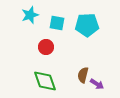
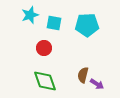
cyan square: moved 3 px left
red circle: moved 2 px left, 1 px down
